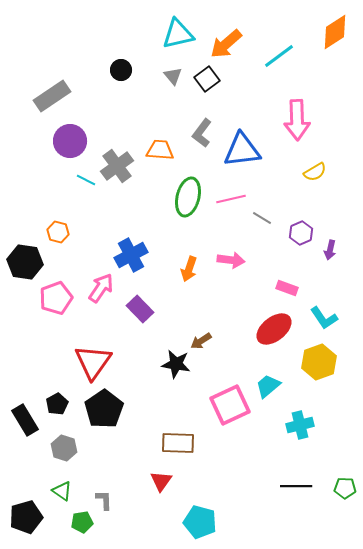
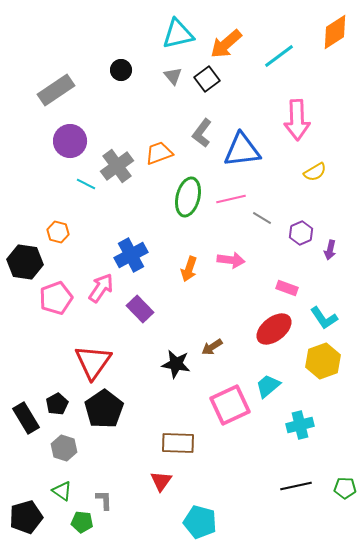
gray rectangle at (52, 96): moved 4 px right, 6 px up
orange trapezoid at (160, 150): moved 1 px left, 3 px down; rotated 24 degrees counterclockwise
cyan line at (86, 180): moved 4 px down
brown arrow at (201, 341): moved 11 px right, 6 px down
yellow hexagon at (319, 362): moved 4 px right, 1 px up
black rectangle at (25, 420): moved 1 px right, 2 px up
black line at (296, 486): rotated 12 degrees counterclockwise
green pentagon at (82, 522): rotated 15 degrees clockwise
